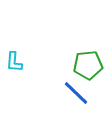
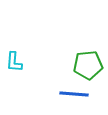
blue line: moved 2 px left, 1 px down; rotated 40 degrees counterclockwise
